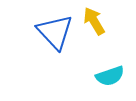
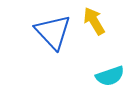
blue triangle: moved 2 px left
